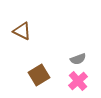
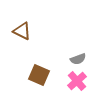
brown square: rotated 35 degrees counterclockwise
pink cross: moved 1 px left
